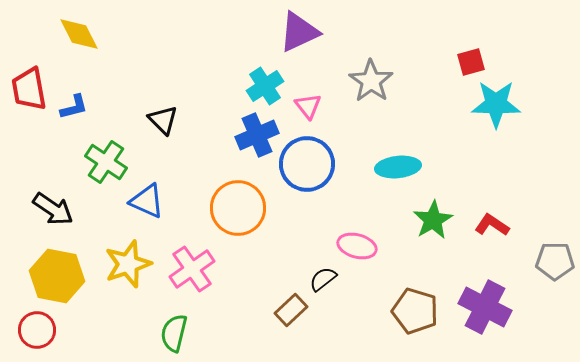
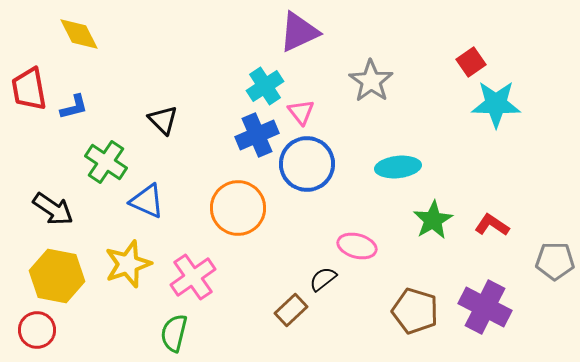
red square: rotated 20 degrees counterclockwise
pink triangle: moved 7 px left, 6 px down
pink cross: moved 1 px right, 8 px down
